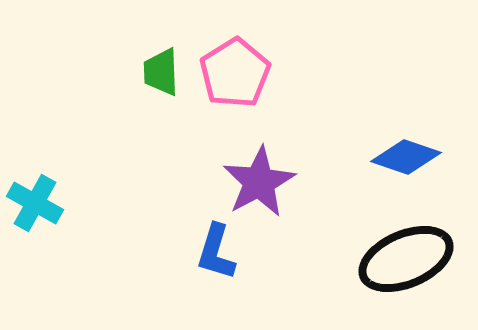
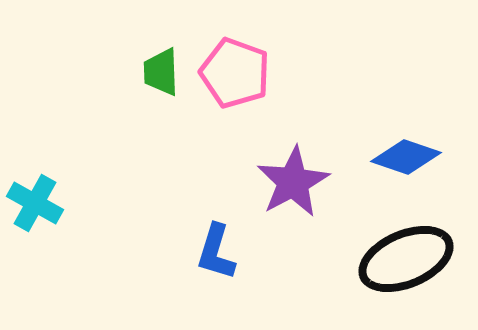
pink pentagon: rotated 20 degrees counterclockwise
purple star: moved 34 px right
